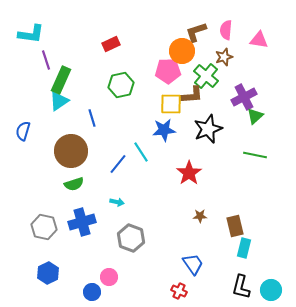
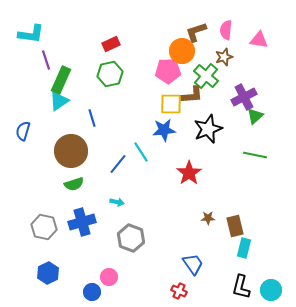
green hexagon at (121, 85): moved 11 px left, 11 px up
brown star at (200, 216): moved 8 px right, 2 px down
